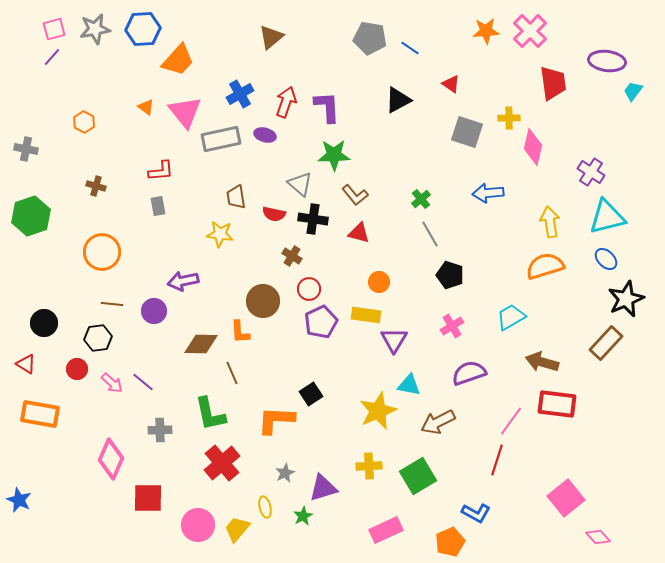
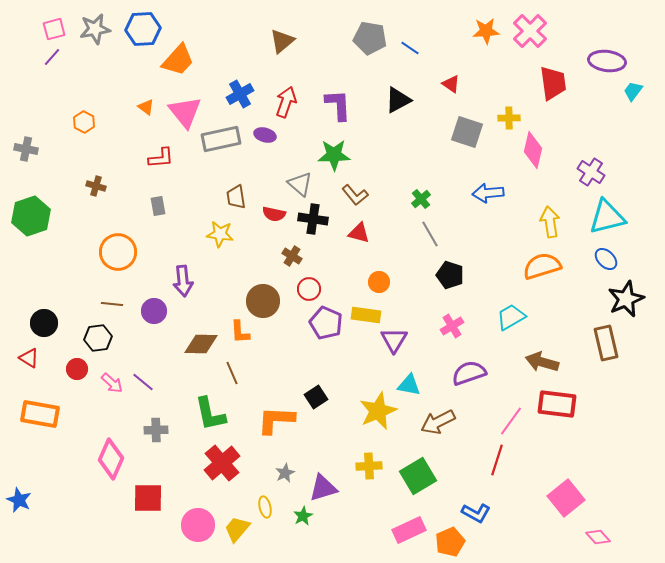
brown triangle at (271, 37): moved 11 px right, 4 px down
purple L-shape at (327, 107): moved 11 px right, 2 px up
pink diamond at (533, 147): moved 3 px down
red L-shape at (161, 171): moved 13 px up
orange circle at (102, 252): moved 16 px right
orange semicircle at (545, 266): moved 3 px left
purple arrow at (183, 281): rotated 84 degrees counterclockwise
purple pentagon at (321, 322): moved 5 px right, 1 px down; rotated 24 degrees counterclockwise
brown rectangle at (606, 343): rotated 56 degrees counterclockwise
red triangle at (26, 364): moved 3 px right, 6 px up
black square at (311, 394): moved 5 px right, 3 px down
gray cross at (160, 430): moved 4 px left
pink rectangle at (386, 530): moved 23 px right
